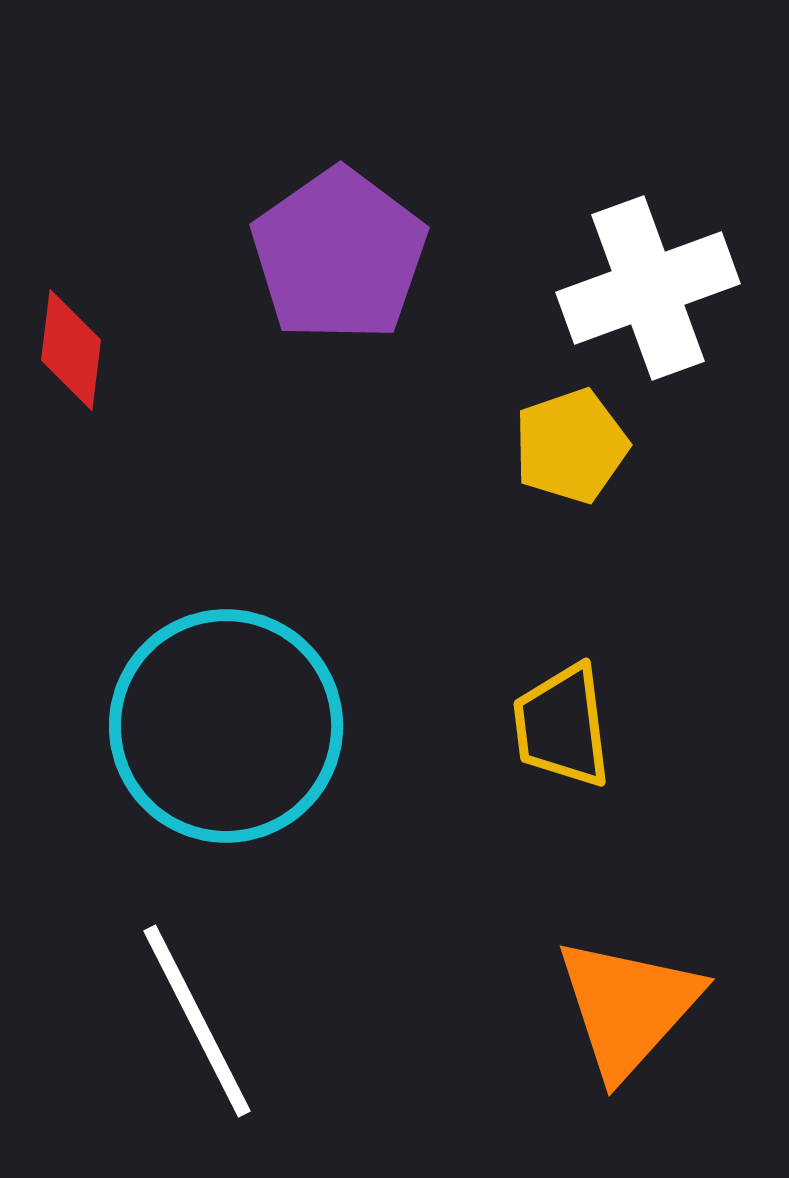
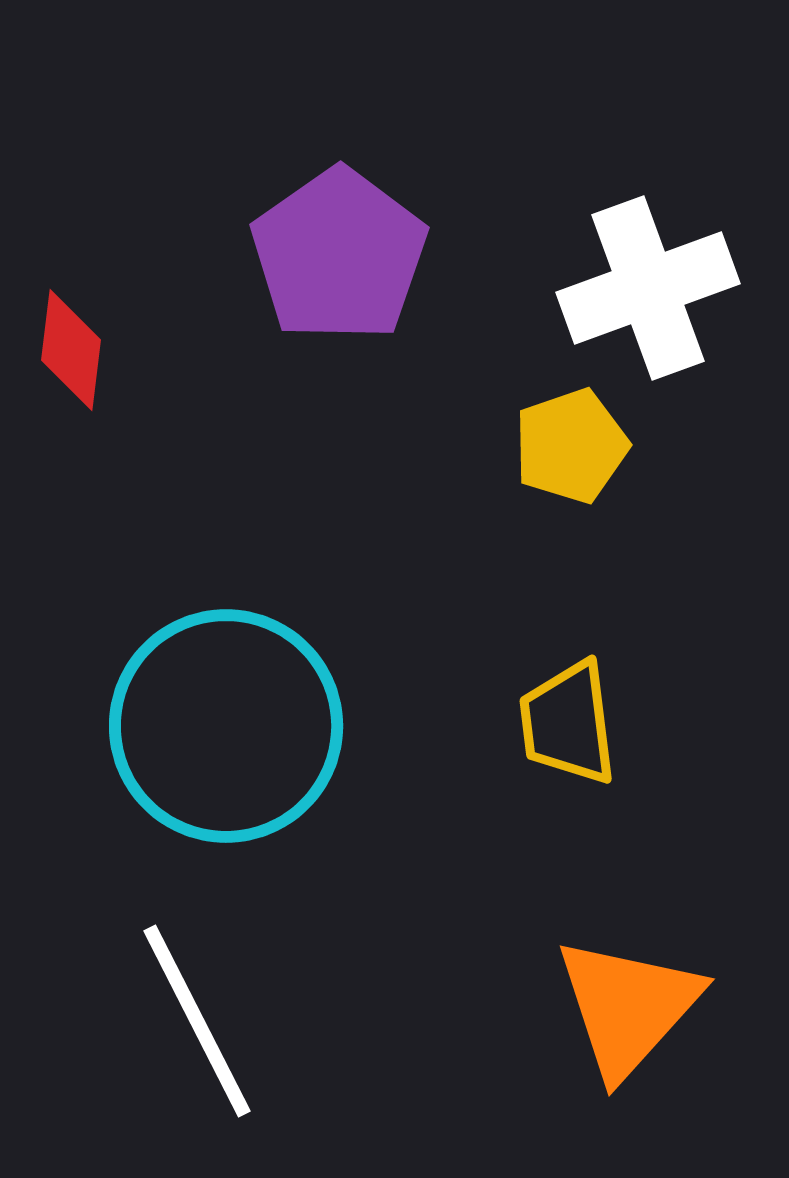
yellow trapezoid: moved 6 px right, 3 px up
